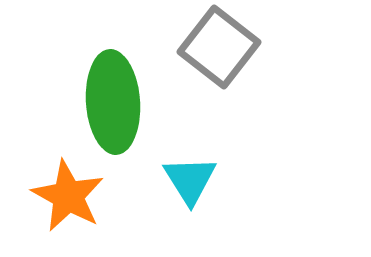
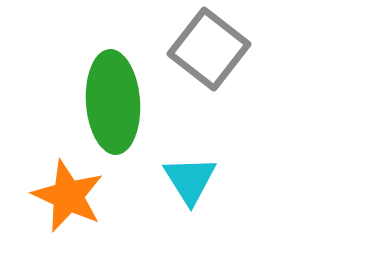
gray square: moved 10 px left, 2 px down
orange star: rotated 4 degrees counterclockwise
